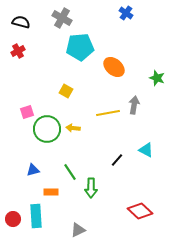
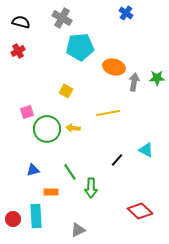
orange ellipse: rotated 25 degrees counterclockwise
green star: rotated 21 degrees counterclockwise
gray arrow: moved 23 px up
